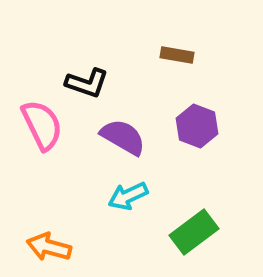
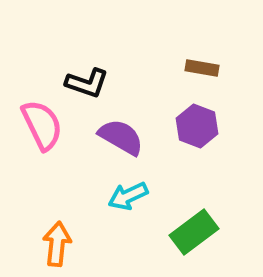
brown rectangle: moved 25 px right, 13 px down
purple semicircle: moved 2 px left
orange arrow: moved 8 px right, 3 px up; rotated 81 degrees clockwise
